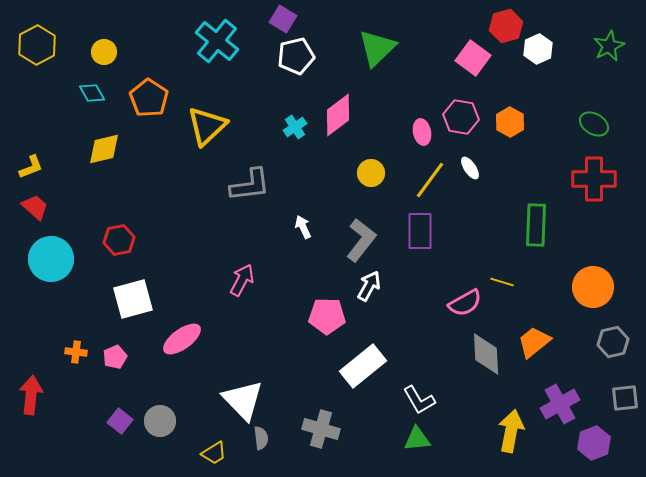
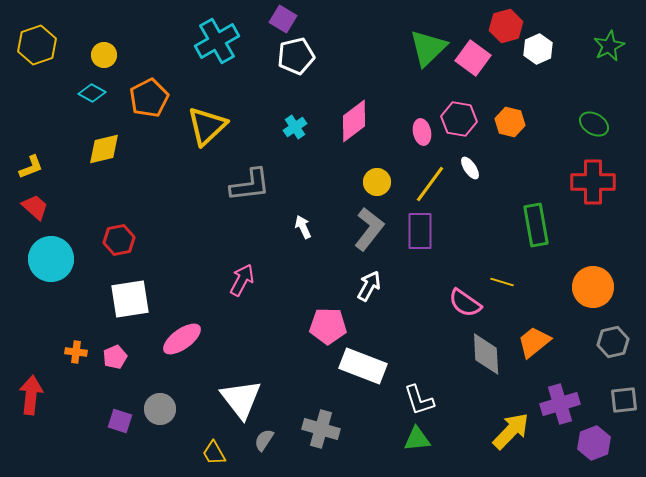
cyan cross at (217, 41): rotated 21 degrees clockwise
yellow hexagon at (37, 45): rotated 9 degrees clockwise
green triangle at (377, 48): moved 51 px right
yellow circle at (104, 52): moved 3 px down
cyan diamond at (92, 93): rotated 32 degrees counterclockwise
orange pentagon at (149, 98): rotated 12 degrees clockwise
pink diamond at (338, 115): moved 16 px right, 6 px down
pink hexagon at (461, 117): moved 2 px left, 2 px down
orange hexagon at (510, 122): rotated 16 degrees counterclockwise
yellow circle at (371, 173): moved 6 px right, 9 px down
red cross at (594, 179): moved 1 px left, 3 px down
yellow line at (430, 180): moved 4 px down
green rectangle at (536, 225): rotated 12 degrees counterclockwise
gray L-shape at (361, 240): moved 8 px right, 11 px up
white square at (133, 299): moved 3 px left; rotated 6 degrees clockwise
pink semicircle at (465, 303): rotated 64 degrees clockwise
pink pentagon at (327, 316): moved 1 px right, 10 px down
white rectangle at (363, 366): rotated 60 degrees clockwise
gray square at (625, 398): moved 1 px left, 2 px down
white triangle at (243, 400): moved 2 px left, 1 px up; rotated 6 degrees clockwise
white L-shape at (419, 400): rotated 12 degrees clockwise
purple cross at (560, 404): rotated 12 degrees clockwise
purple square at (120, 421): rotated 20 degrees counterclockwise
gray circle at (160, 421): moved 12 px up
yellow arrow at (511, 431): rotated 33 degrees clockwise
gray semicircle at (261, 438): moved 3 px right, 2 px down; rotated 140 degrees counterclockwise
yellow trapezoid at (214, 453): rotated 92 degrees clockwise
